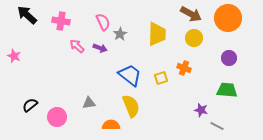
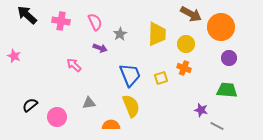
orange circle: moved 7 px left, 9 px down
pink semicircle: moved 8 px left
yellow circle: moved 8 px left, 6 px down
pink arrow: moved 3 px left, 19 px down
blue trapezoid: rotated 30 degrees clockwise
